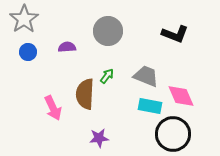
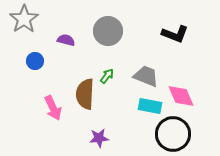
purple semicircle: moved 1 px left, 7 px up; rotated 18 degrees clockwise
blue circle: moved 7 px right, 9 px down
